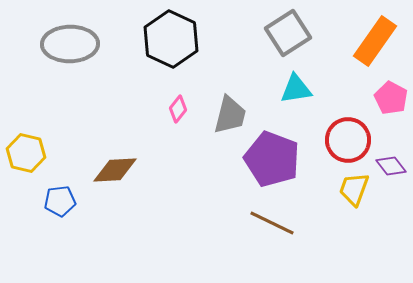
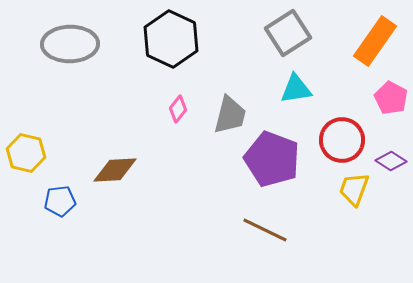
red circle: moved 6 px left
purple diamond: moved 5 px up; rotated 20 degrees counterclockwise
brown line: moved 7 px left, 7 px down
